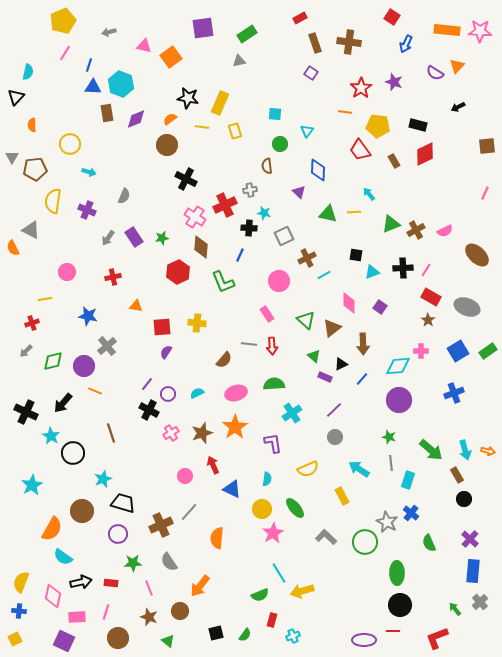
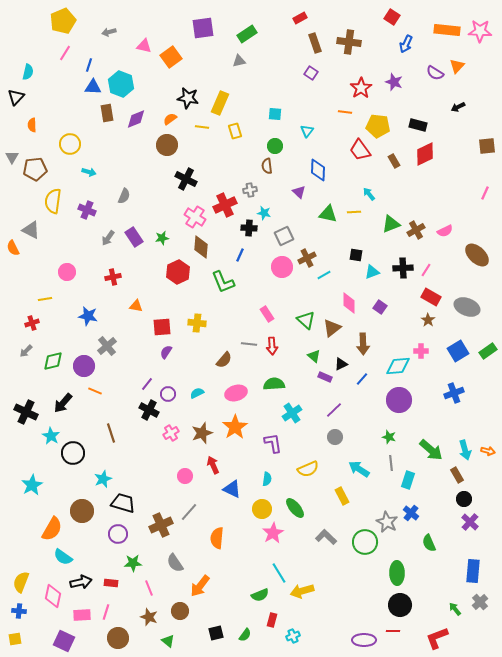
green circle at (280, 144): moved 5 px left, 2 px down
pink circle at (279, 281): moved 3 px right, 14 px up
purple cross at (470, 539): moved 17 px up
gray semicircle at (169, 562): moved 6 px right, 1 px down
pink rectangle at (77, 617): moved 5 px right, 2 px up
yellow square at (15, 639): rotated 16 degrees clockwise
